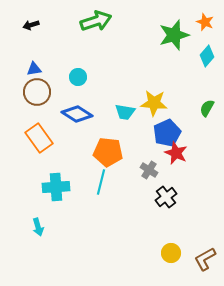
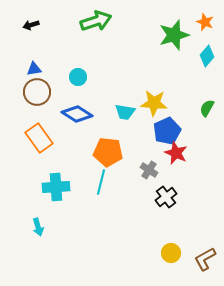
blue pentagon: moved 2 px up
